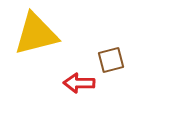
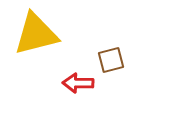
red arrow: moved 1 px left
